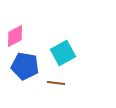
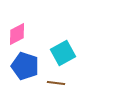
pink diamond: moved 2 px right, 2 px up
blue pentagon: rotated 8 degrees clockwise
